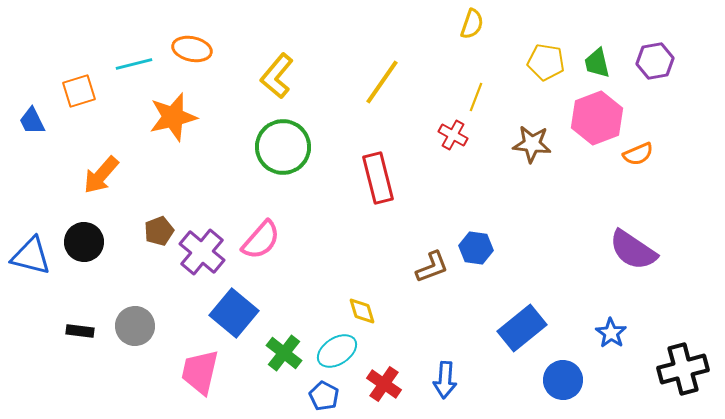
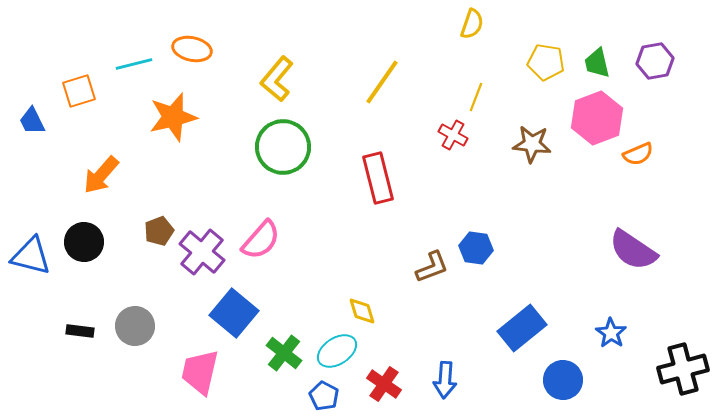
yellow L-shape at (277, 76): moved 3 px down
